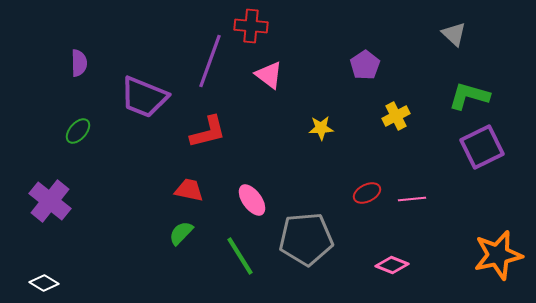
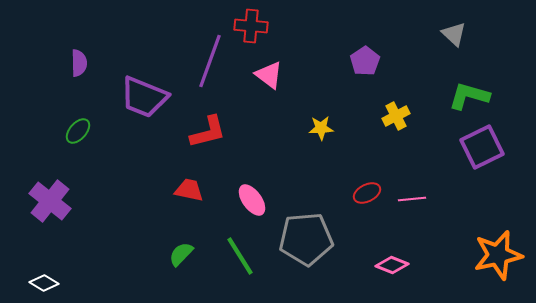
purple pentagon: moved 4 px up
green semicircle: moved 21 px down
